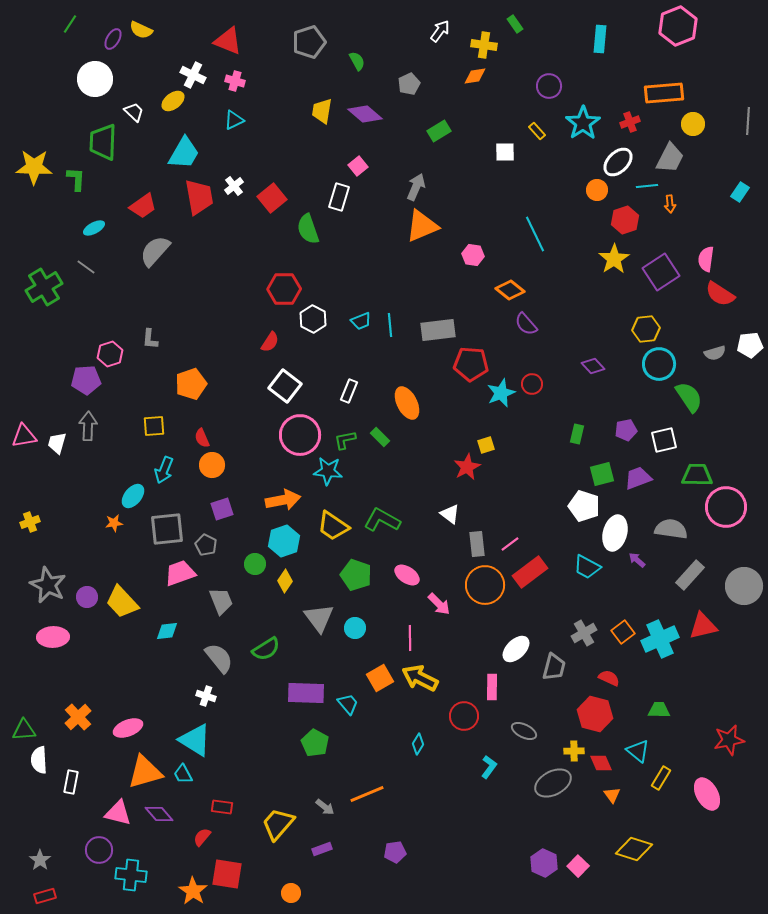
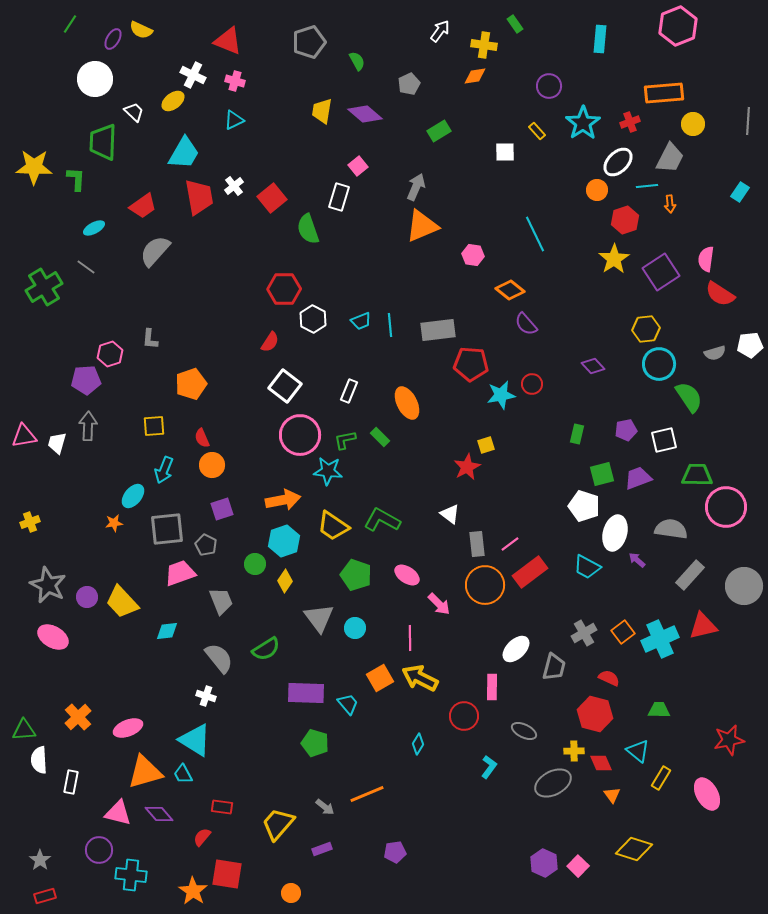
cyan star at (501, 393): moved 2 px down; rotated 12 degrees clockwise
pink ellipse at (53, 637): rotated 32 degrees clockwise
green pentagon at (315, 743): rotated 12 degrees counterclockwise
